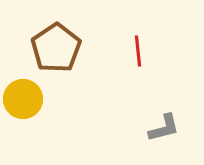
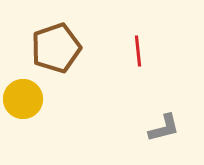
brown pentagon: rotated 15 degrees clockwise
